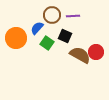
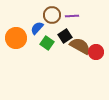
purple line: moved 1 px left
black square: rotated 32 degrees clockwise
brown semicircle: moved 9 px up
